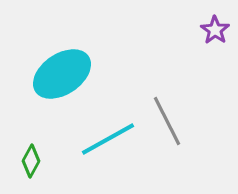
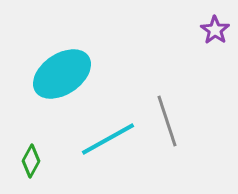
gray line: rotated 9 degrees clockwise
